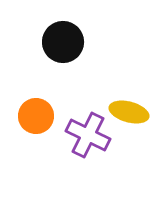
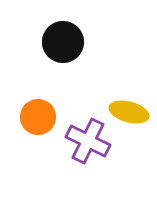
orange circle: moved 2 px right, 1 px down
purple cross: moved 6 px down
